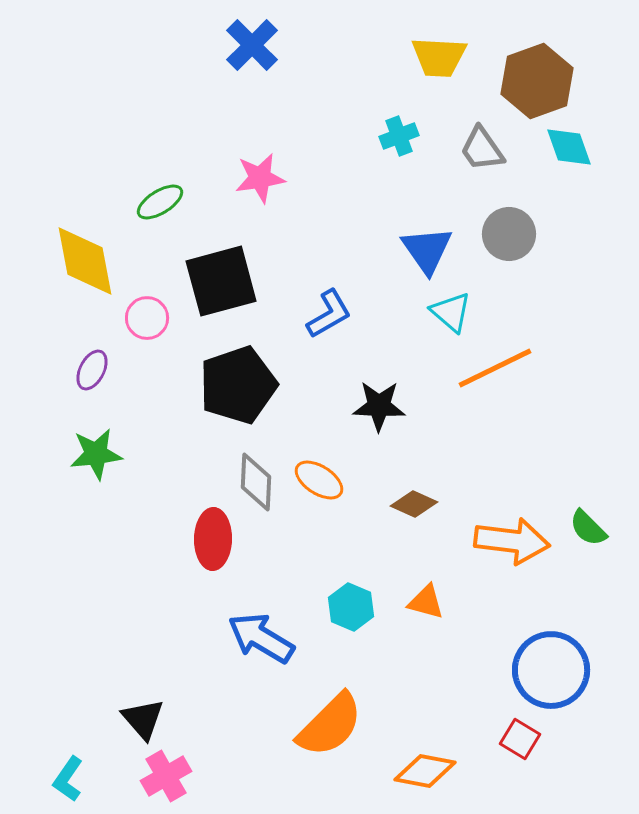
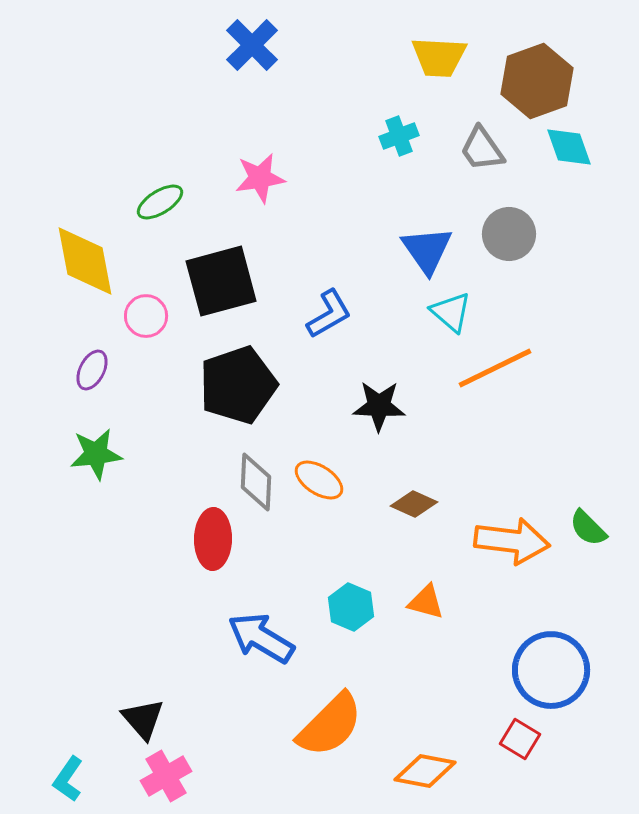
pink circle: moved 1 px left, 2 px up
